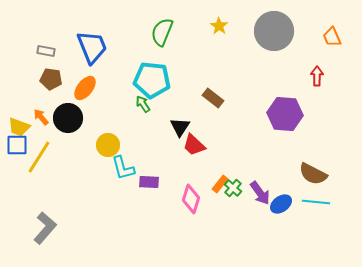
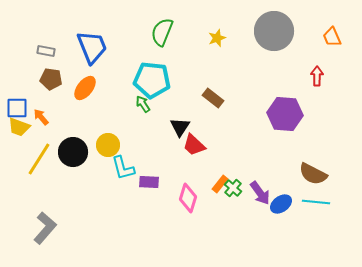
yellow star: moved 2 px left, 12 px down; rotated 18 degrees clockwise
black circle: moved 5 px right, 34 px down
blue square: moved 37 px up
yellow line: moved 2 px down
pink diamond: moved 3 px left, 1 px up
